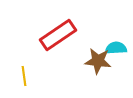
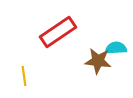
red rectangle: moved 3 px up
